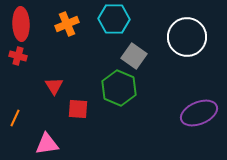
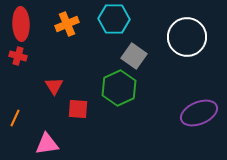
green hexagon: rotated 12 degrees clockwise
